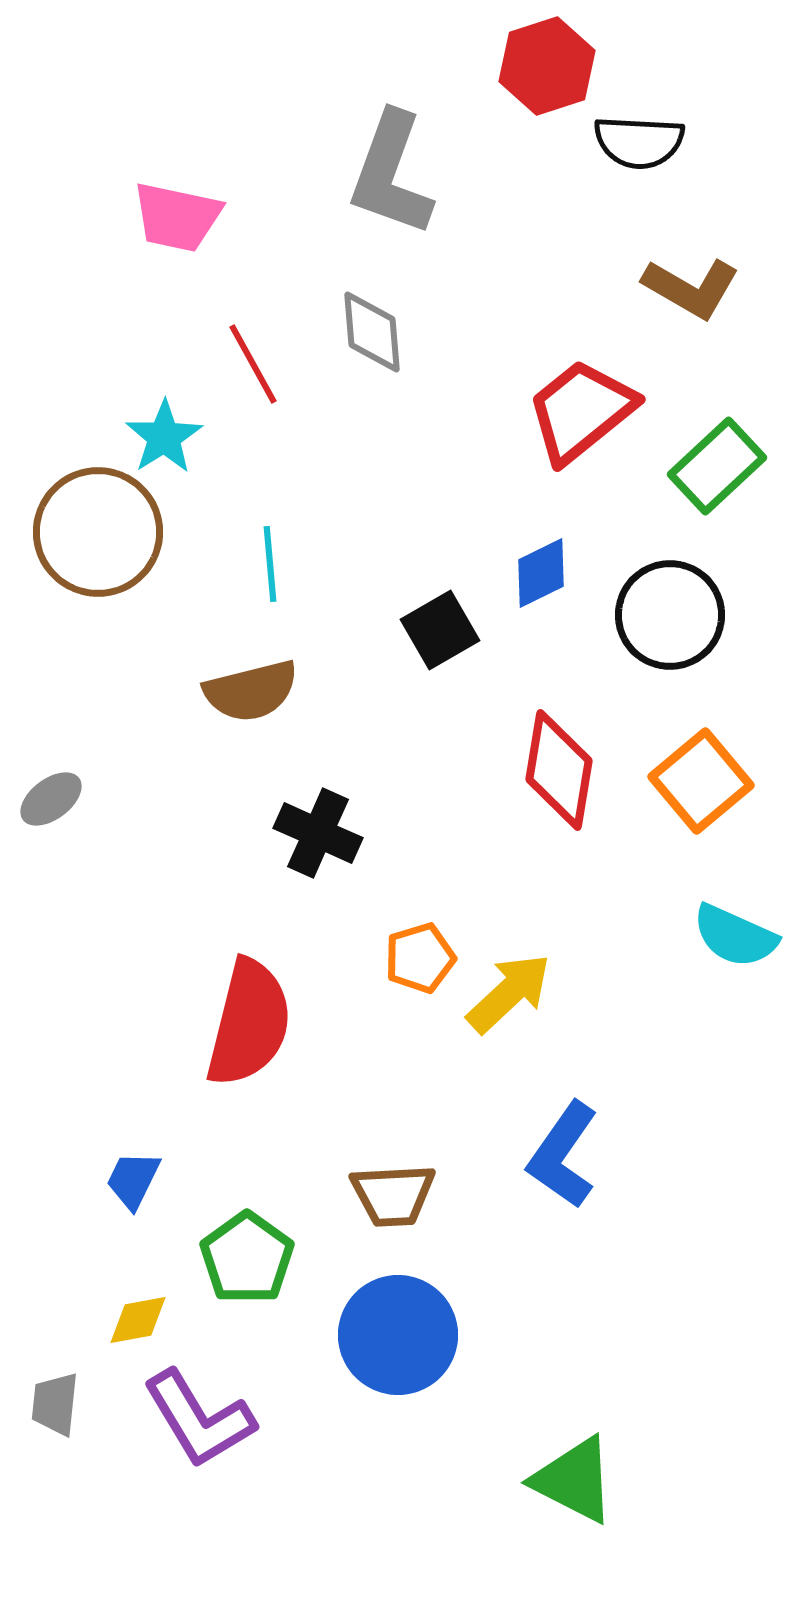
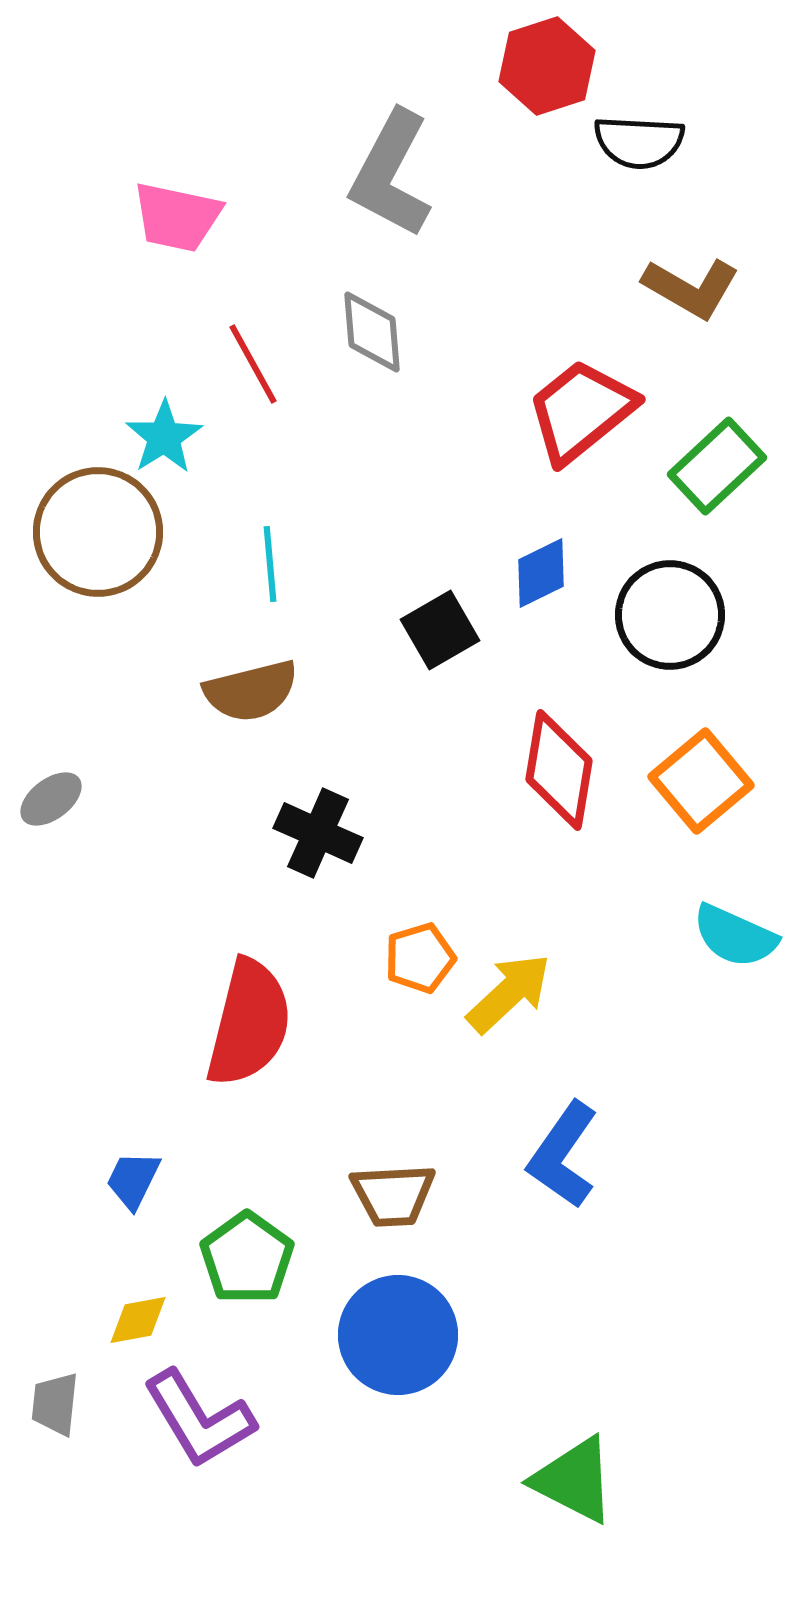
gray L-shape: rotated 8 degrees clockwise
